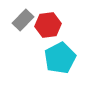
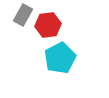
gray rectangle: moved 5 px up; rotated 15 degrees counterclockwise
